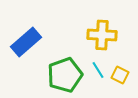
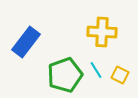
yellow cross: moved 3 px up
blue rectangle: rotated 12 degrees counterclockwise
cyan line: moved 2 px left
